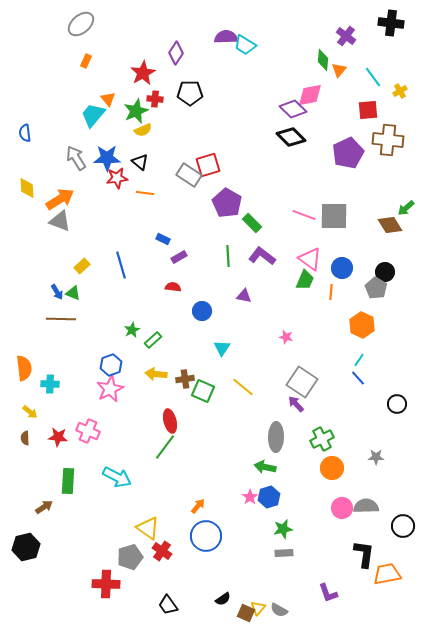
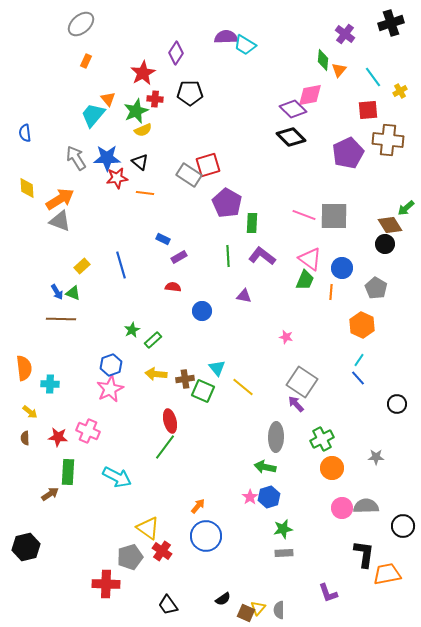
black cross at (391, 23): rotated 25 degrees counterclockwise
purple cross at (346, 36): moved 1 px left, 2 px up
green rectangle at (252, 223): rotated 48 degrees clockwise
black circle at (385, 272): moved 28 px up
cyan triangle at (222, 348): moved 5 px left, 20 px down; rotated 12 degrees counterclockwise
green rectangle at (68, 481): moved 9 px up
brown arrow at (44, 507): moved 6 px right, 13 px up
gray semicircle at (279, 610): rotated 60 degrees clockwise
